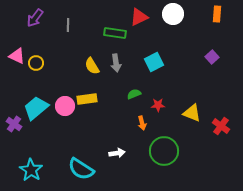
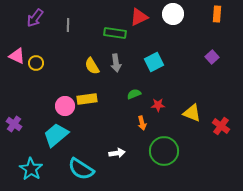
cyan trapezoid: moved 20 px right, 27 px down
cyan star: moved 1 px up
